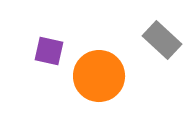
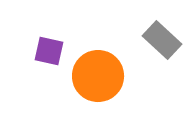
orange circle: moved 1 px left
